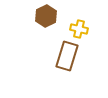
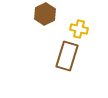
brown hexagon: moved 1 px left, 2 px up
